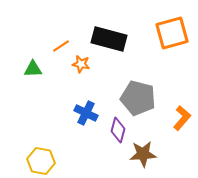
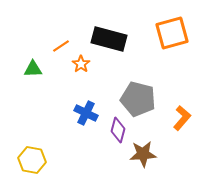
orange star: rotated 24 degrees clockwise
gray pentagon: moved 1 px down
yellow hexagon: moved 9 px left, 1 px up
